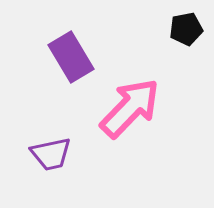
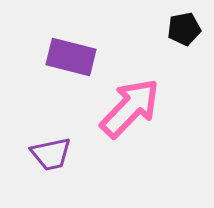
black pentagon: moved 2 px left
purple rectangle: rotated 45 degrees counterclockwise
